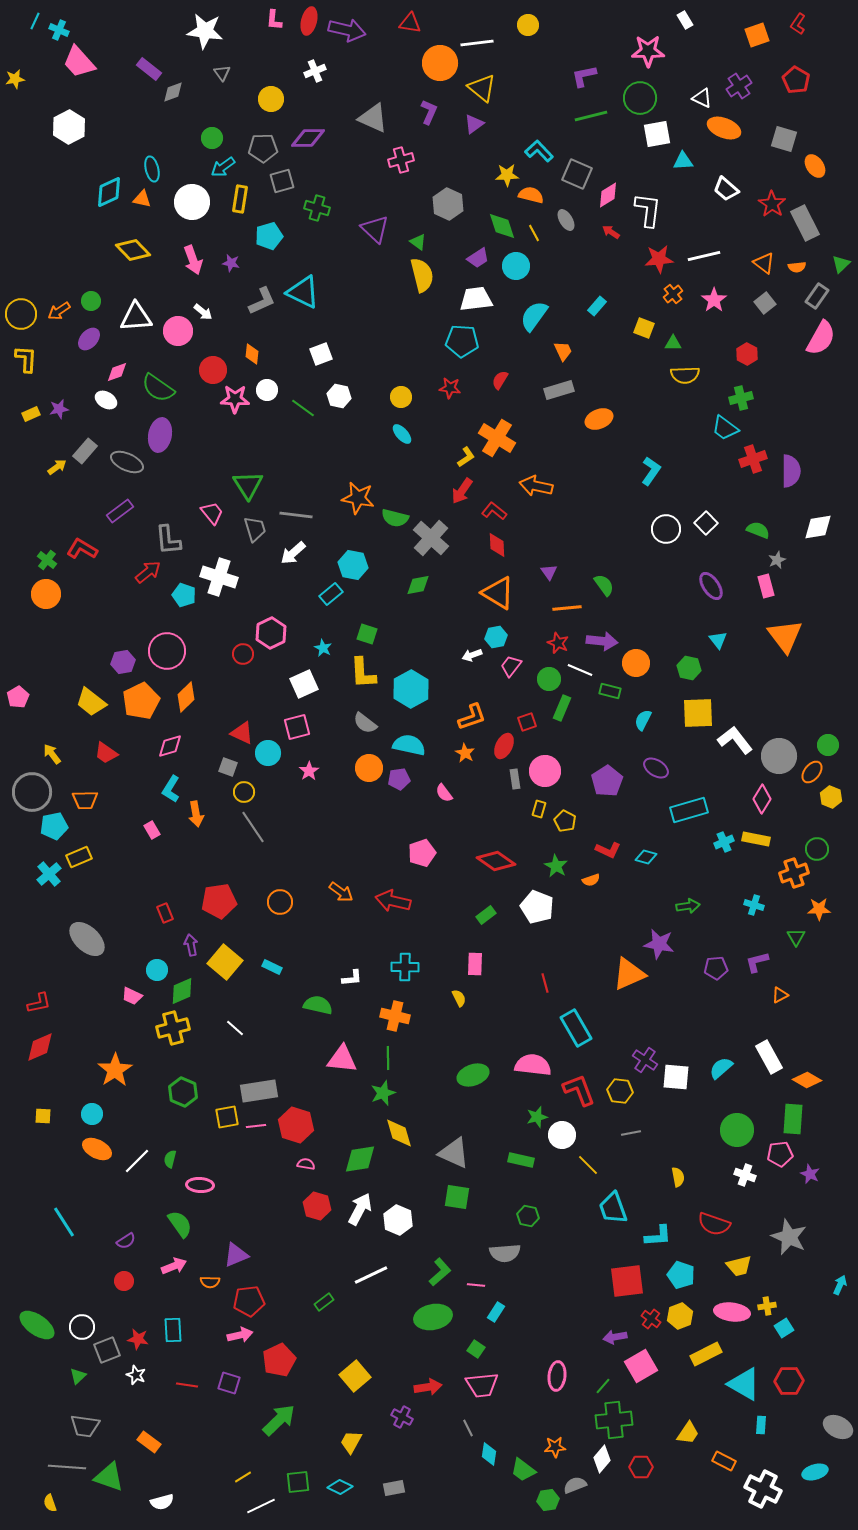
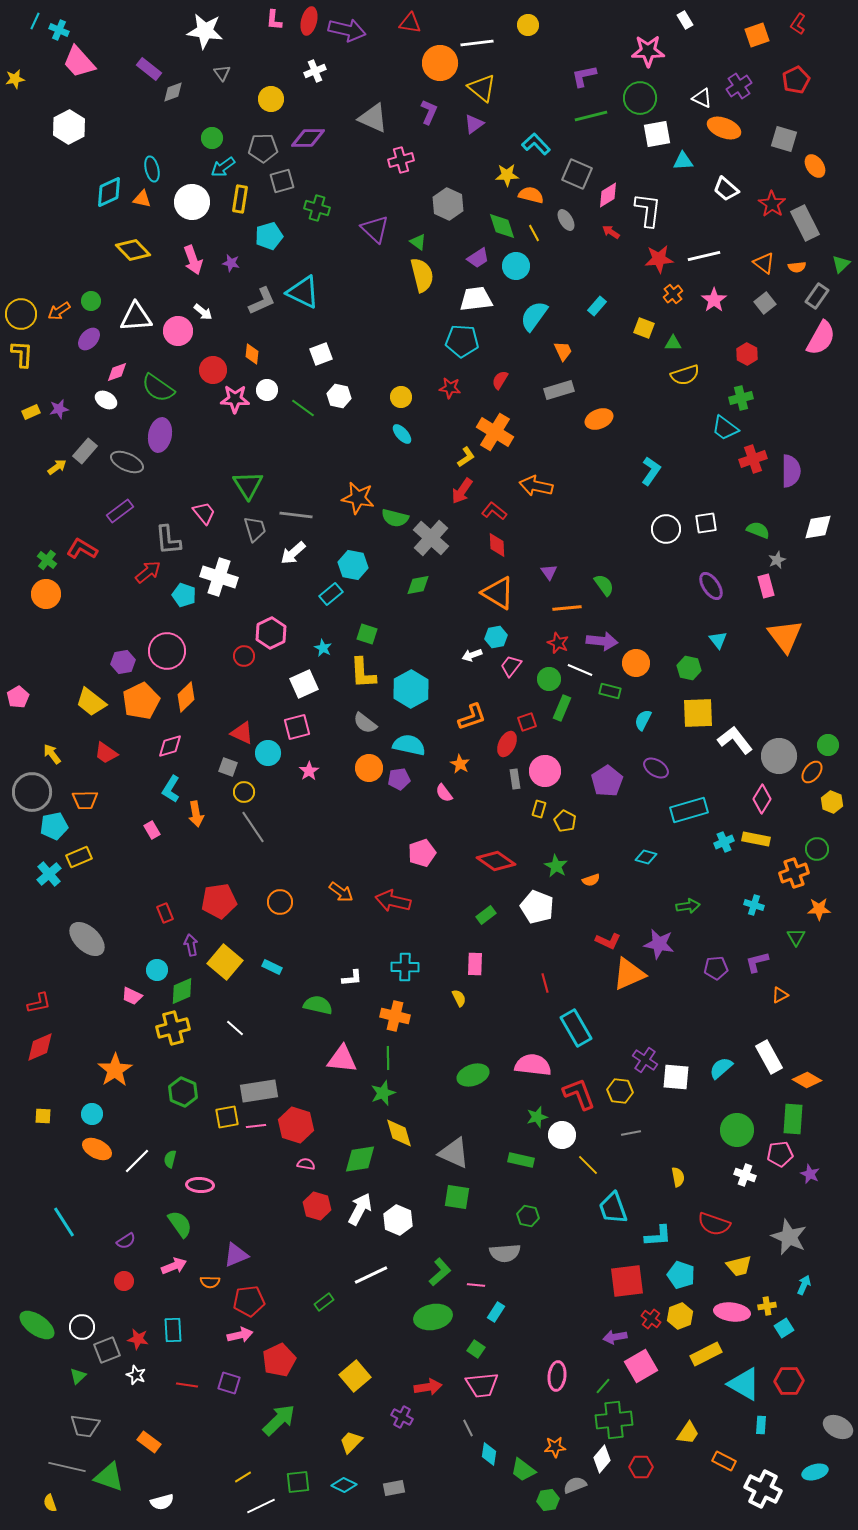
red pentagon at (796, 80): rotated 16 degrees clockwise
cyan L-shape at (539, 151): moved 3 px left, 7 px up
yellow L-shape at (26, 359): moved 4 px left, 5 px up
yellow semicircle at (685, 375): rotated 16 degrees counterclockwise
yellow rectangle at (31, 414): moved 2 px up
orange cross at (497, 438): moved 2 px left, 6 px up
pink trapezoid at (212, 513): moved 8 px left
white square at (706, 523): rotated 35 degrees clockwise
red circle at (243, 654): moved 1 px right, 2 px down
red ellipse at (504, 746): moved 3 px right, 2 px up
orange star at (465, 753): moved 5 px left, 11 px down
yellow hexagon at (831, 797): moved 1 px right, 5 px down
red L-shape at (608, 850): moved 91 px down
red L-shape at (579, 1090): moved 4 px down
cyan arrow at (840, 1285): moved 36 px left
yellow trapezoid at (351, 1442): rotated 15 degrees clockwise
gray line at (67, 1467): rotated 9 degrees clockwise
cyan diamond at (340, 1487): moved 4 px right, 2 px up
